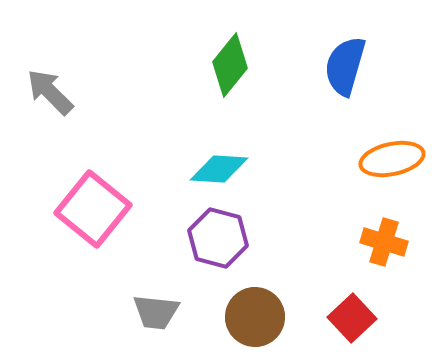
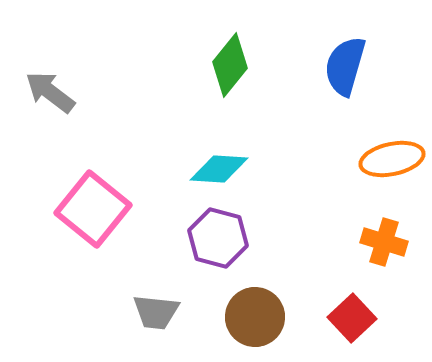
gray arrow: rotated 8 degrees counterclockwise
